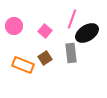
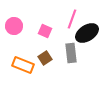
pink square: rotated 16 degrees counterclockwise
